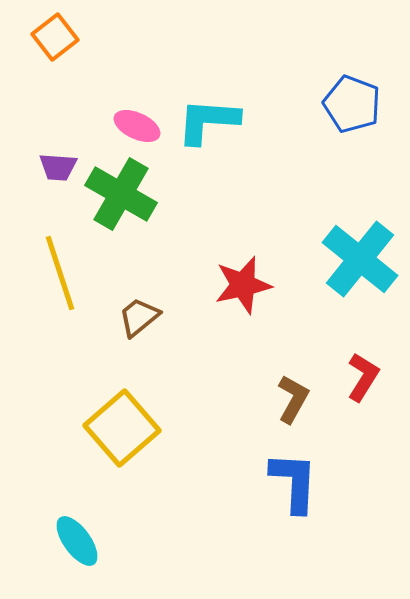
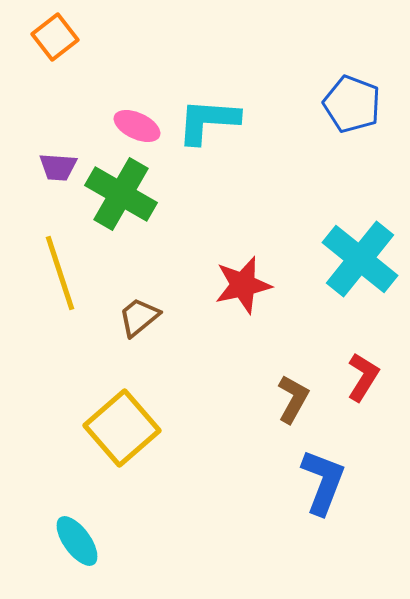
blue L-shape: moved 29 px right; rotated 18 degrees clockwise
